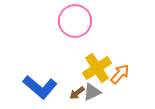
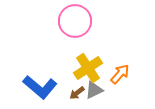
yellow cross: moved 9 px left
gray triangle: moved 2 px right, 2 px up
